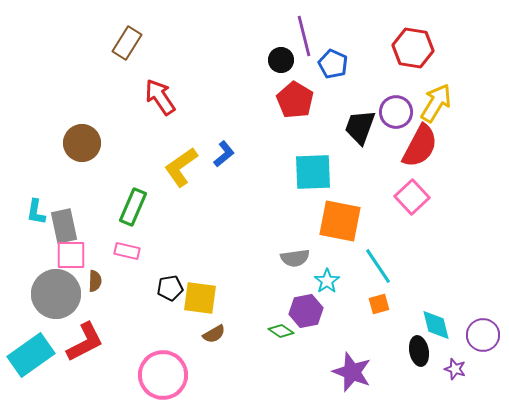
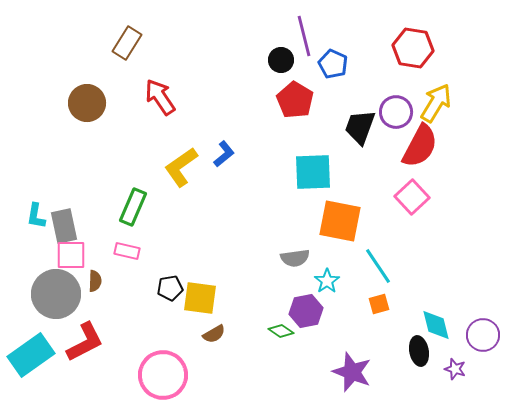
brown circle at (82, 143): moved 5 px right, 40 px up
cyan L-shape at (36, 212): moved 4 px down
